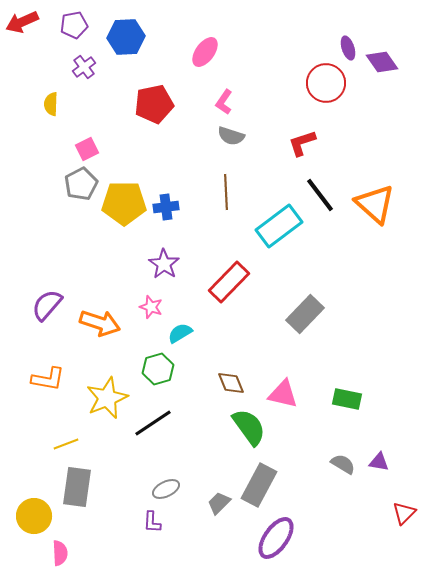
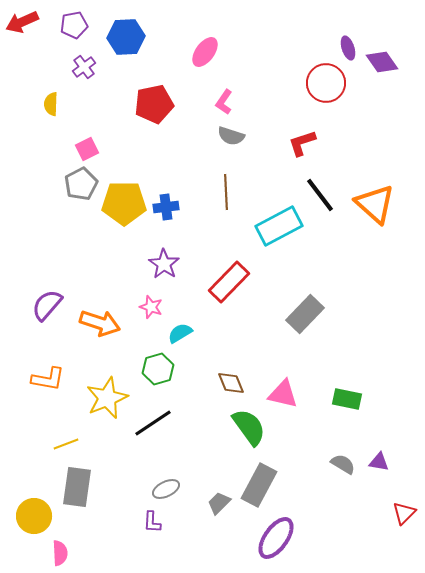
cyan rectangle at (279, 226): rotated 9 degrees clockwise
